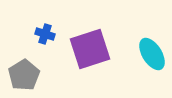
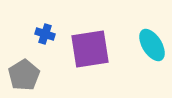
purple square: rotated 9 degrees clockwise
cyan ellipse: moved 9 px up
